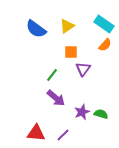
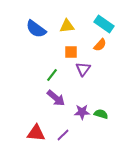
yellow triangle: rotated 28 degrees clockwise
orange semicircle: moved 5 px left
purple star: rotated 21 degrees clockwise
